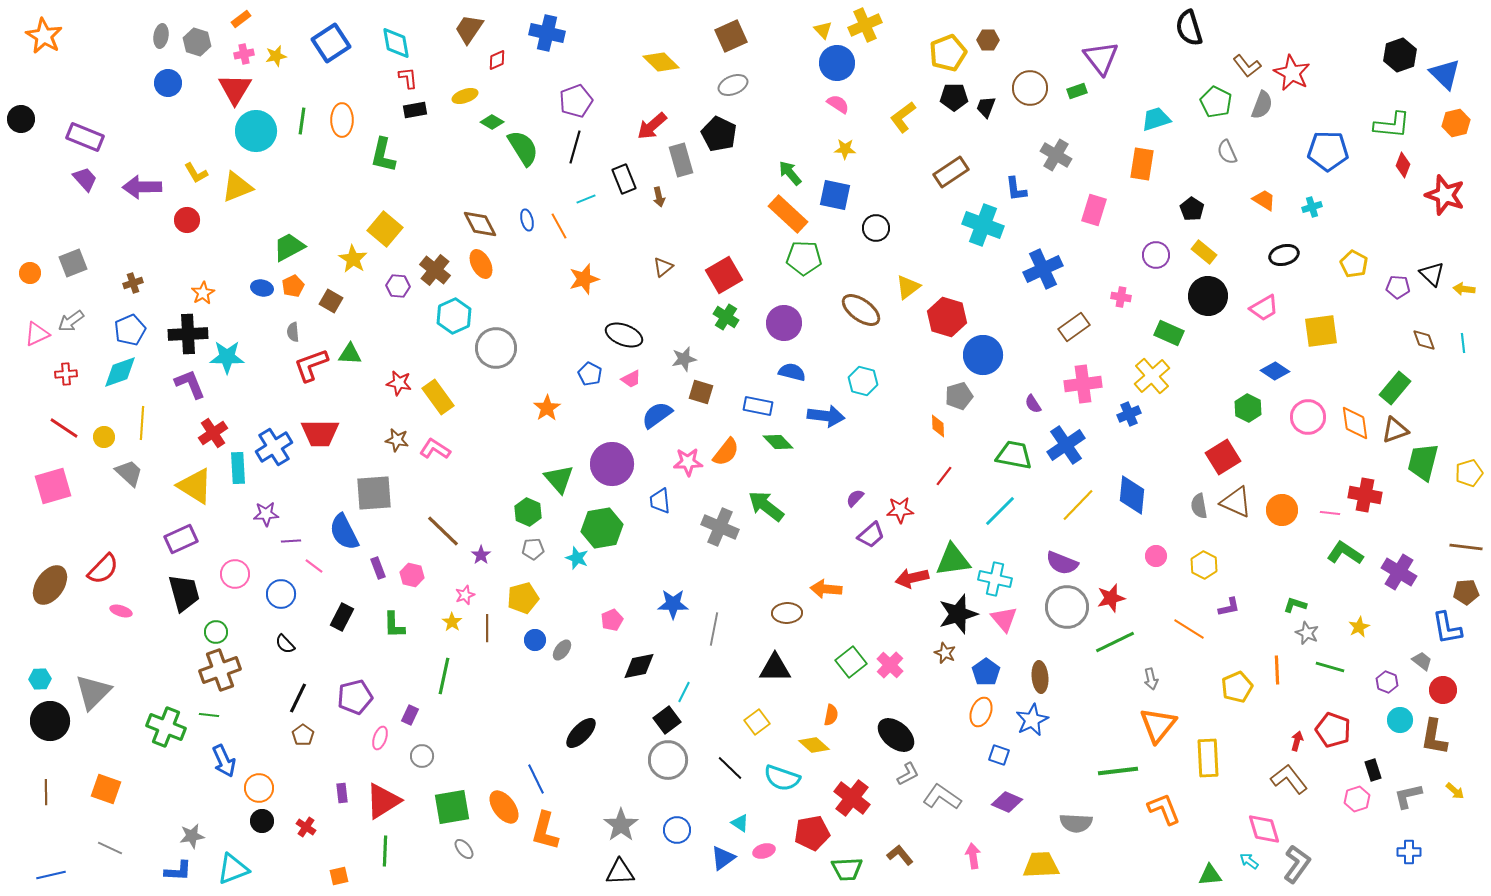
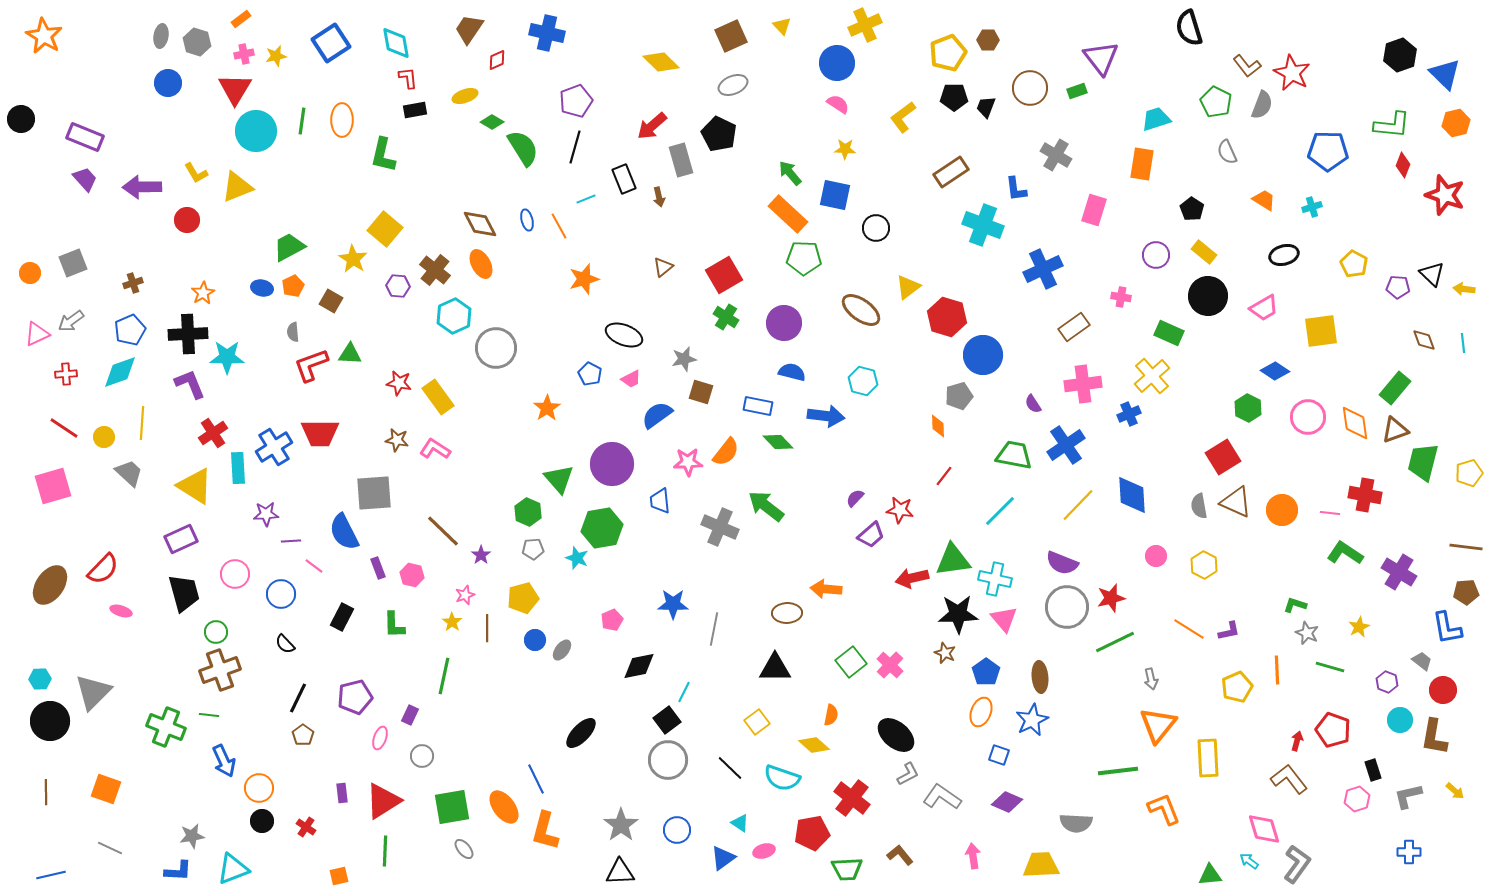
yellow triangle at (823, 30): moved 41 px left, 4 px up
blue diamond at (1132, 495): rotated 9 degrees counterclockwise
red star at (900, 510): rotated 12 degrees clockwise
purple L-shape at (1229, 607): moved 24 px down
black star at (958, 614): rotated 15 degrees clockwise
